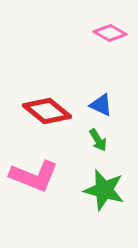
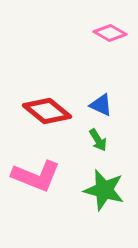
pink L-shape: moved 2 px right
